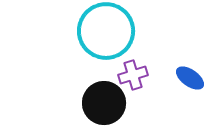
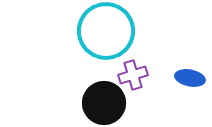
blue ellipse: rotated 24 degrees counterclockwise
